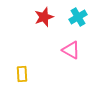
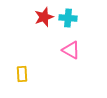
cyan cross: moved 10 px left, 1 px down; rotated 36 degrees clockwise
